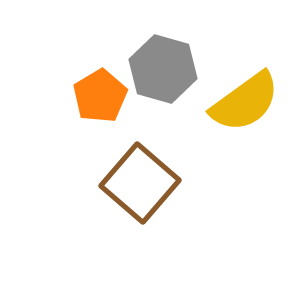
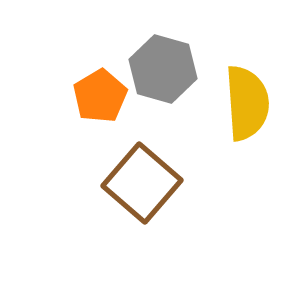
yellow semicircle: moved 2 px right, 1 px down; rotated 58 degrees counterclockwise
brown square: moved 2 px right
